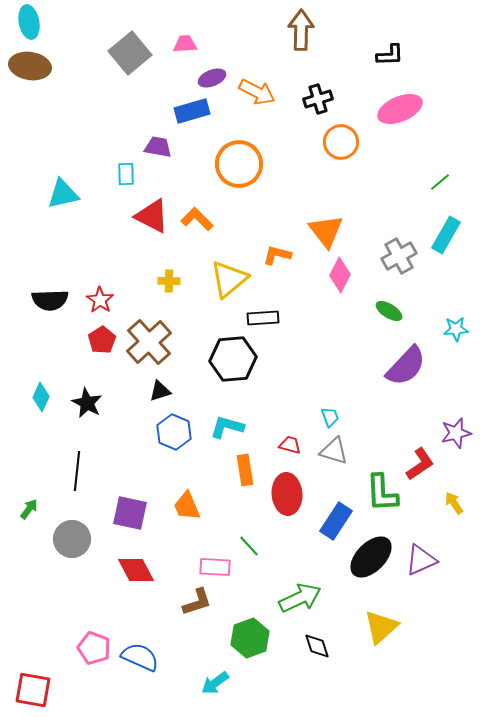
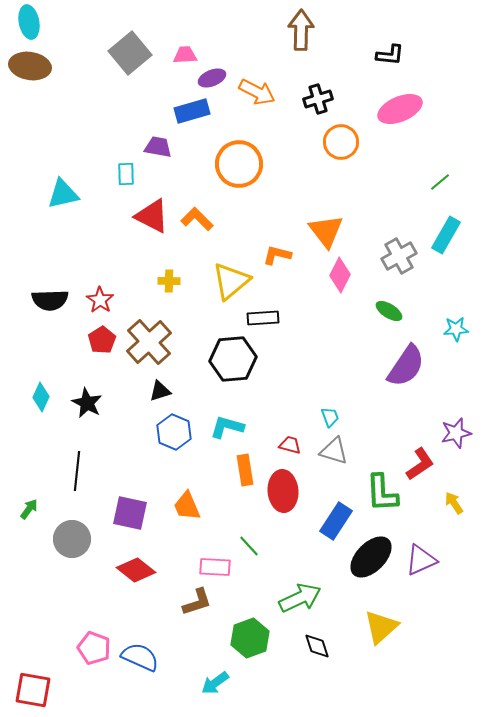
pink trapezoid at (185, 44): moved 11 px down
black L-shape at (390, 55): rotated 8 degrees clockwise
yellow triangle at (229, 279): moved 2 px right, 2 px down
purple semicircle at (406, 366): rotated 9 degrees counterclockwise
red ellipse at (287, 494): moved 4 px left, 3 px up
red diamond at (136, 570): rotated 24 degrees counterclockwise
